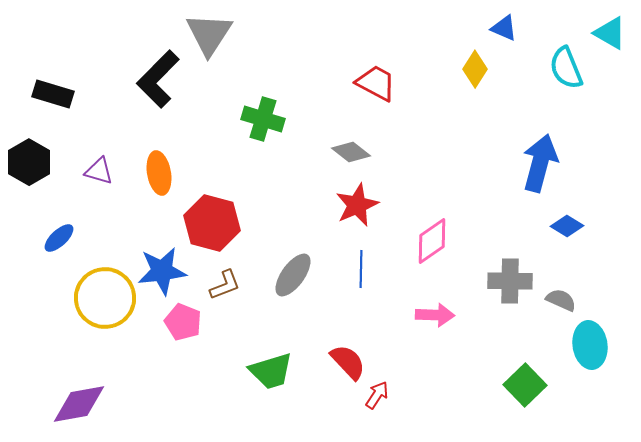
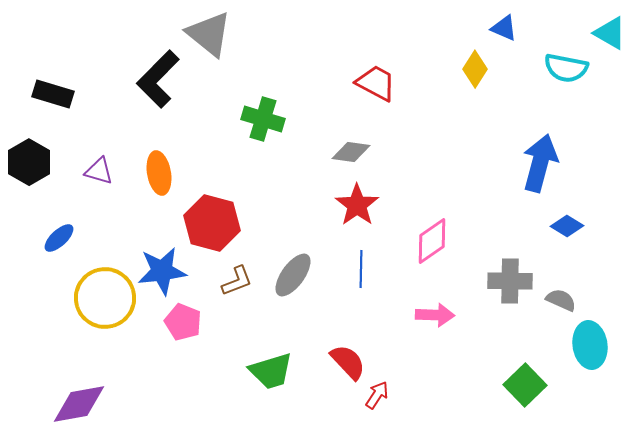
gray triangle: rotated 24 degrees counterclockwise
cyan semicircle: rotated 57 degrees counterclockwise
gray diamond: rotated 30 degrees counterclockwise
red star: rotated 12 degrees counterclockwise
brown L-shape: moved 12 px right, 4 px up
